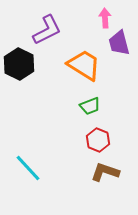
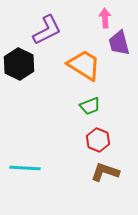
cyan line: moved 3 px left; rotated 44 degrees counterclockwise
